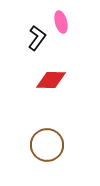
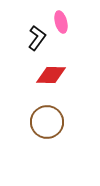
red diamond: moved 5 px up
brown circle: moved 23 px up
